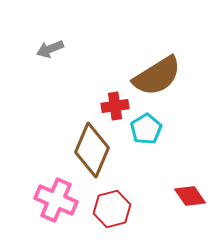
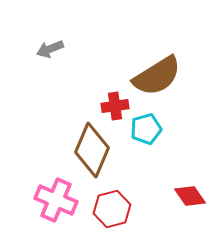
cyan pentagon: rotated 16 degrees clockwise
